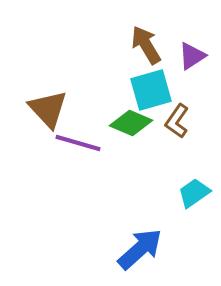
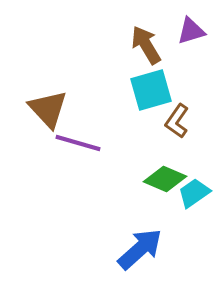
purple triangle: moved 1 px left, 25 px up; rotated 16 degrees clockwise
green diamond: moved 34 px right, 56 px down
